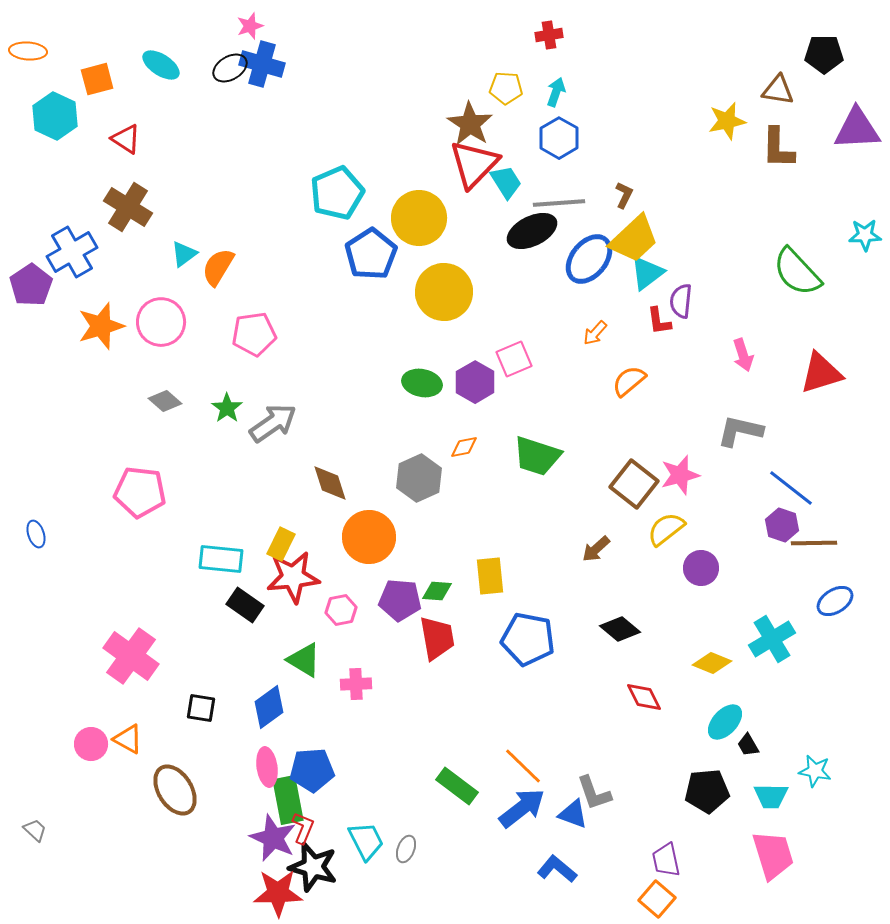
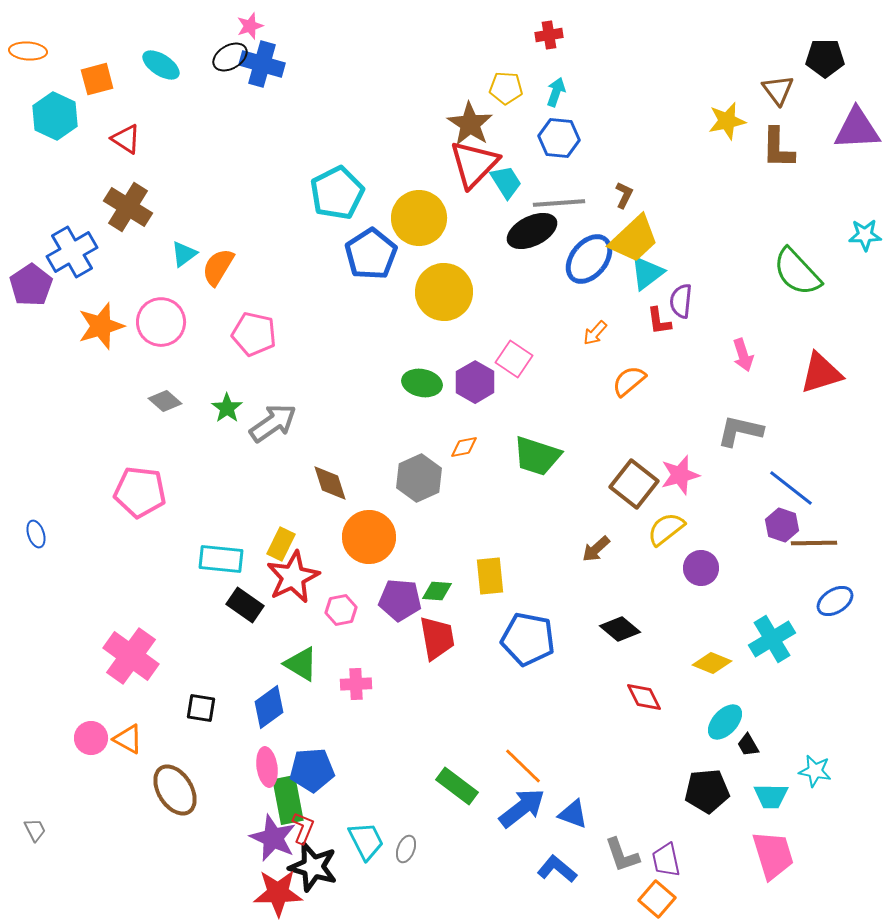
black pentagon at (824, 54): moved 1 px right, 4 px down
black ellipse at (230, 68): moved 11 px up
brown triangle at (778, 90): rotated 44 degrees clockwise
blue hexagon at (559, 138): rotated 24 degrees counterclockwise
cyan pentagon at (337, 193): rotated 4 degrees counterclockwise
pink pentagon at (254, 334): rotated 21 degrees clockwise
pink square at (514, 359): rotated 33 degrees counterclockwise
red star at (293, 577): rotated 20 degrees counterclockwise
green triangle at (304, 660): moved 3 px left, 4 px down
pink circle at (91, 744): moved 6 px up
gray L-shape at (594, 793): moved 28 px right, 62 px down
gray trapezoid at (35, 830): rotated 20 degrees clockwise
